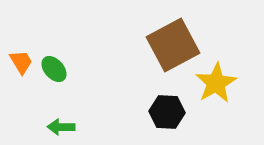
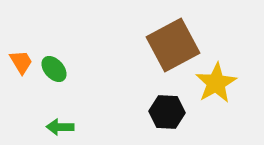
green arrow: moved 1 px left
